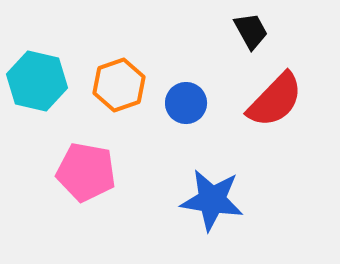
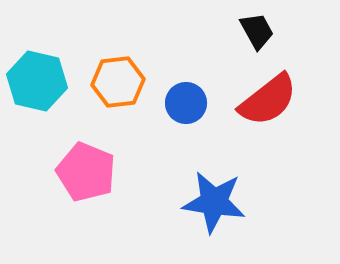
black trapezoid: moved 6 px right
orange hexagon: moved 1 px left, 3 px up; rotated 12 degrees clockwise
red semicircle: moved 7 px left; rotated 8 degrees clockwise
pink pentagon: rotated 12 degrees clockwise
blue star: moved 2 px right, 2 px down
